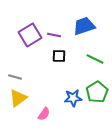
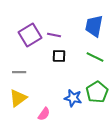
blue trapezoid: moved 10 px right; rotated 60 degrees counterclockwise
green line: moved 2 px up
gray line: moved 4 px right, 5 px up; rotated 16 degrees counterclockwise
blue star: rotated 18 degrees clockwise
